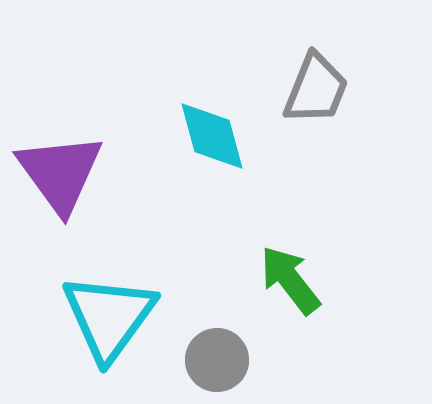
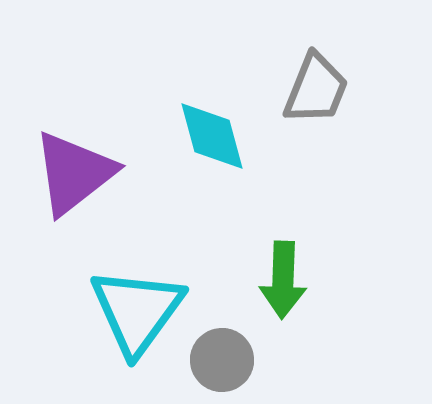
purple triangle: moved 14 px right; rotated 28 degrees clockwise
green arrow: moved 7 px left; rotated 140 degrees counterclockwise
cyan triangle: moved 28 px right, 6 px up
gray circle: moved 5 px right
